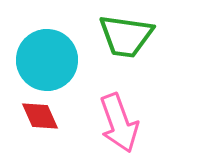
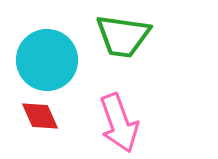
green trapezoid: moved 3 px left
